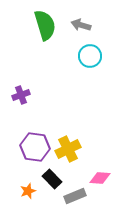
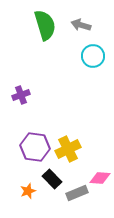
cyan circle: moved 3 px right
gray rectangle: moved 2 px right, 3 px up
